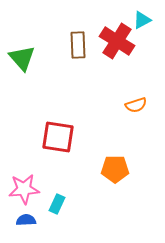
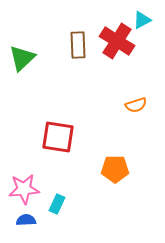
green triangle: rotated 28 degrees clockwise
